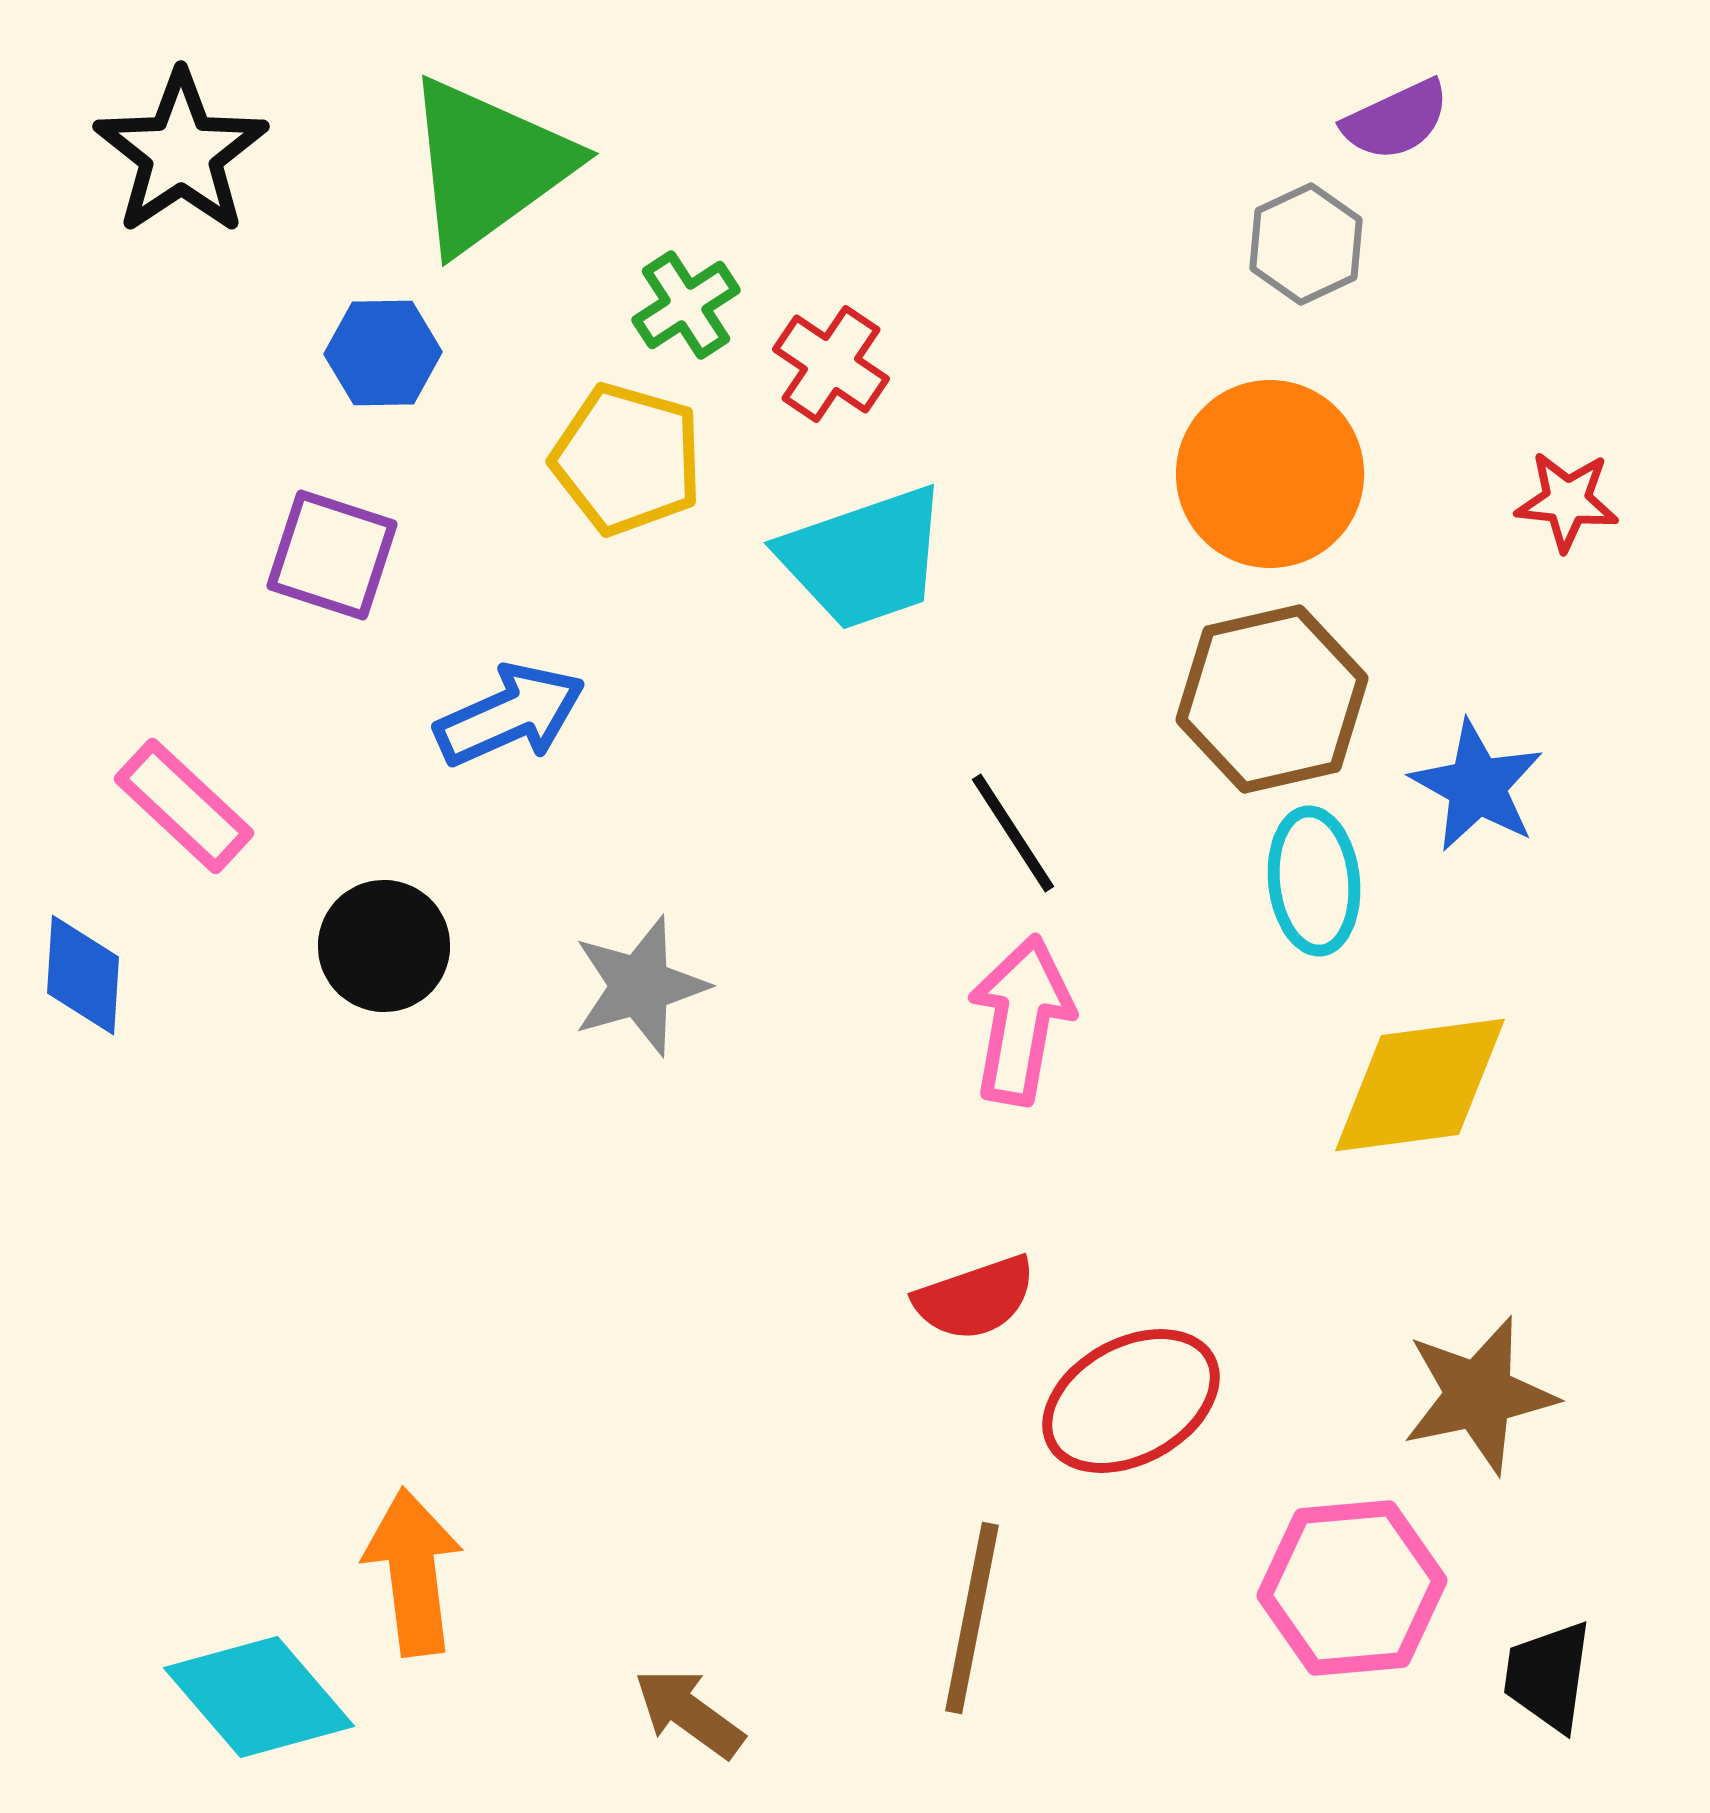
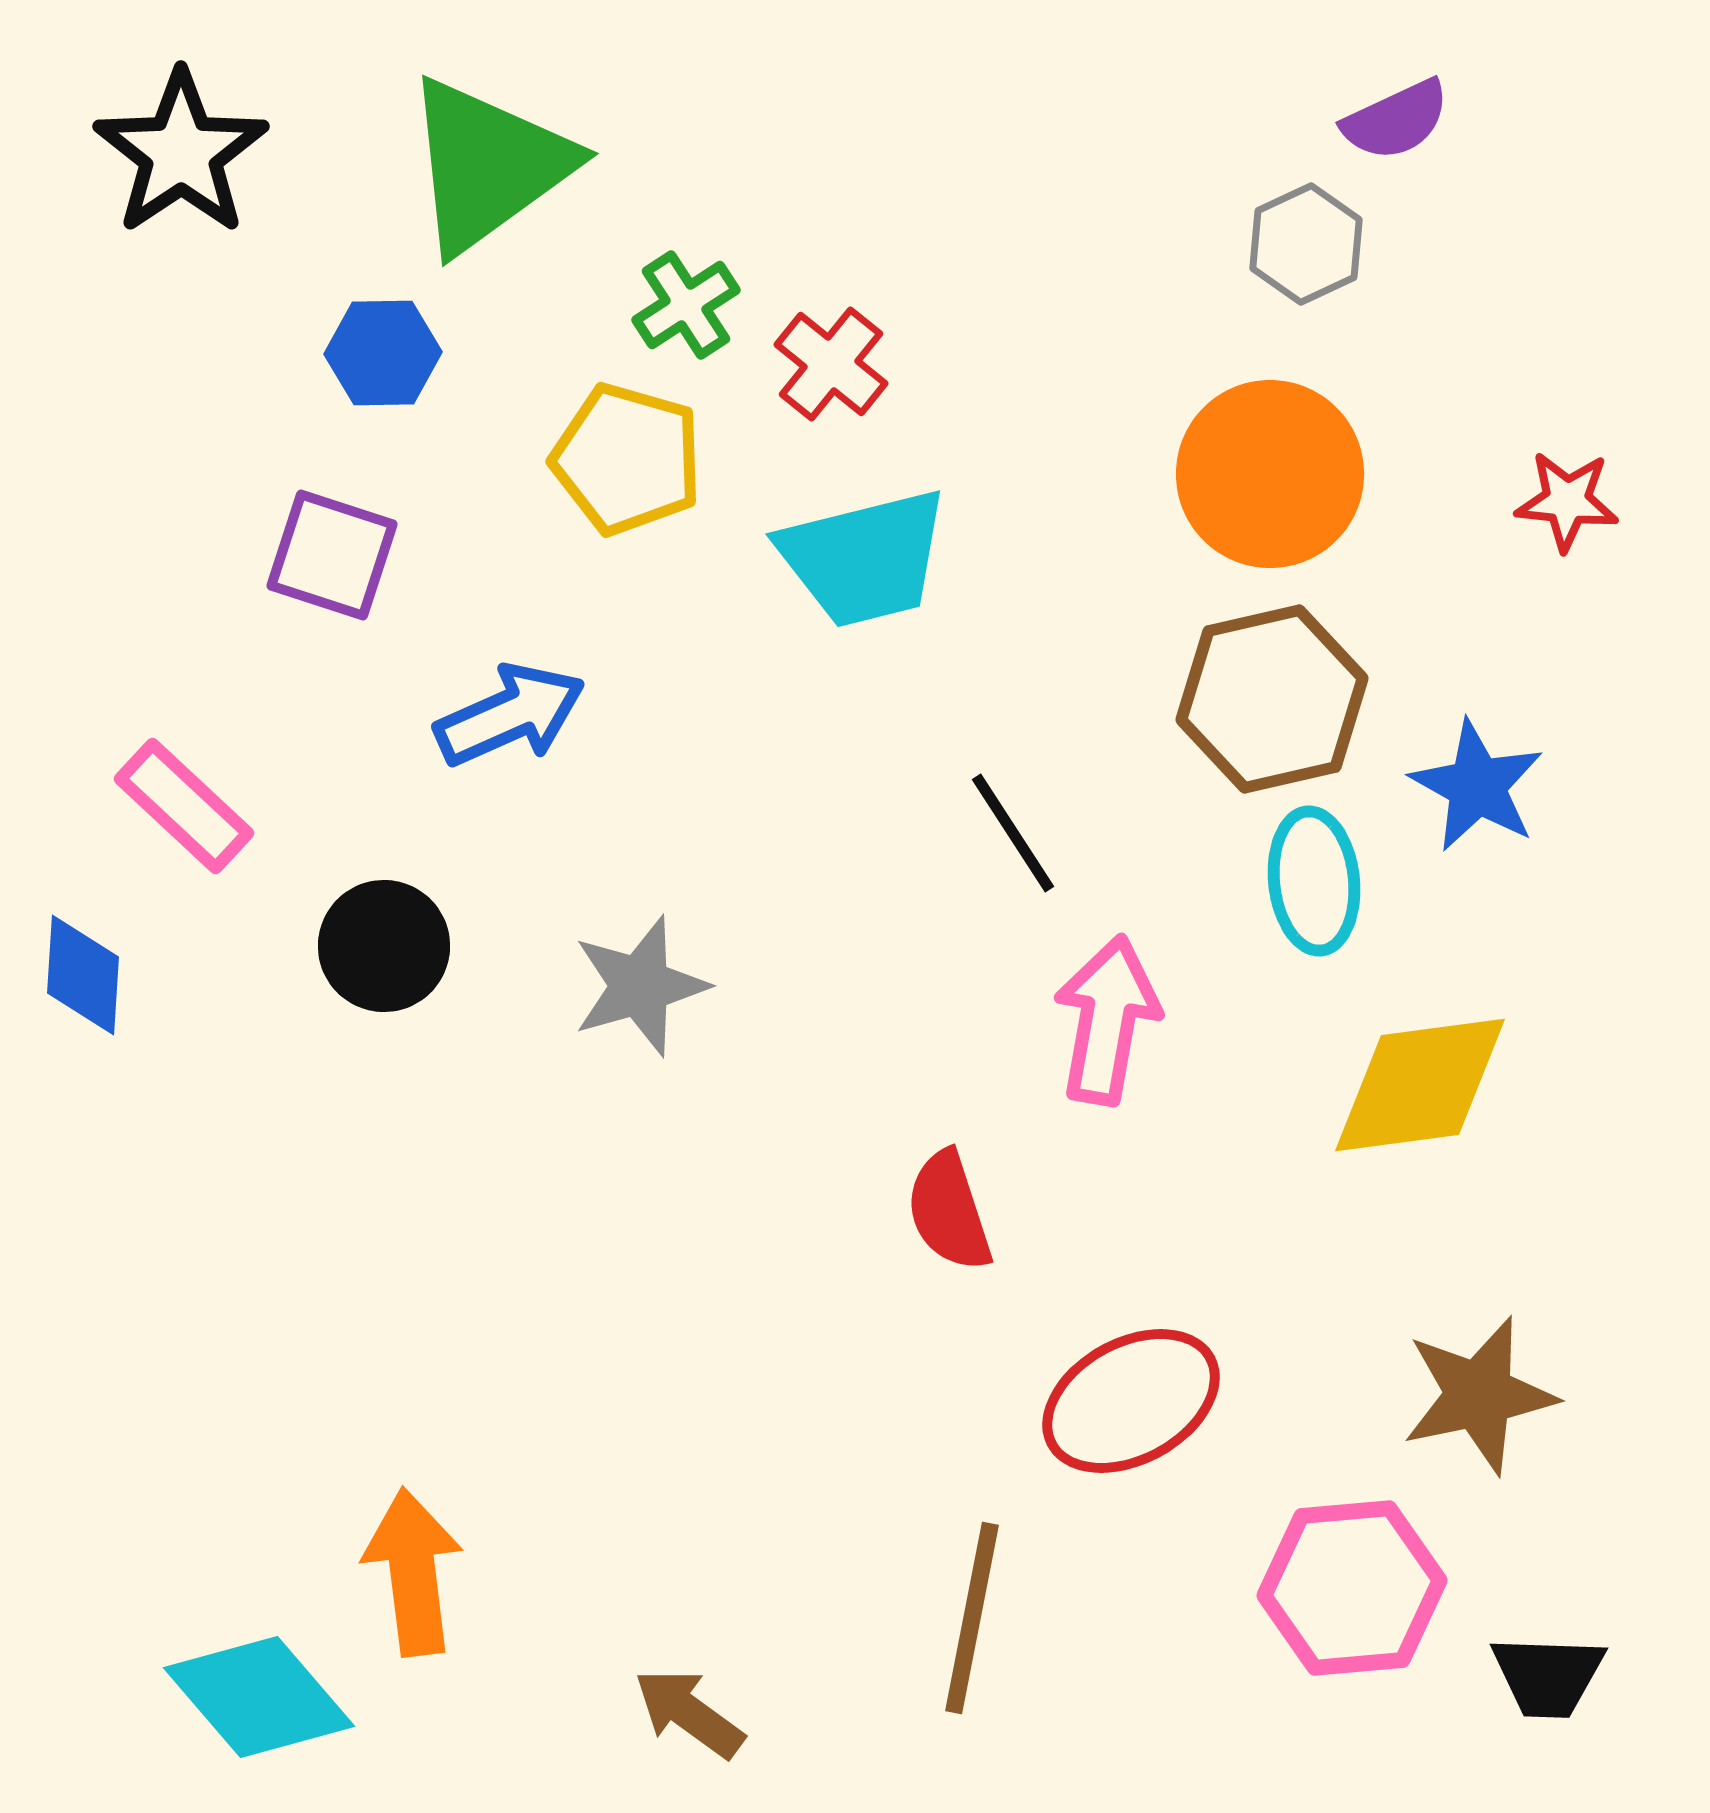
red cross: rotated 5 degrees clockwise
cyan trapezoid: rotated 5 degrees clockwise
pink arrow: moved 86 px right
red semicircle: moved 26 px left, 87 px up; rotated 91 degrees clockwise
black trapezoid: rotated 96 degrees counterclockwise
